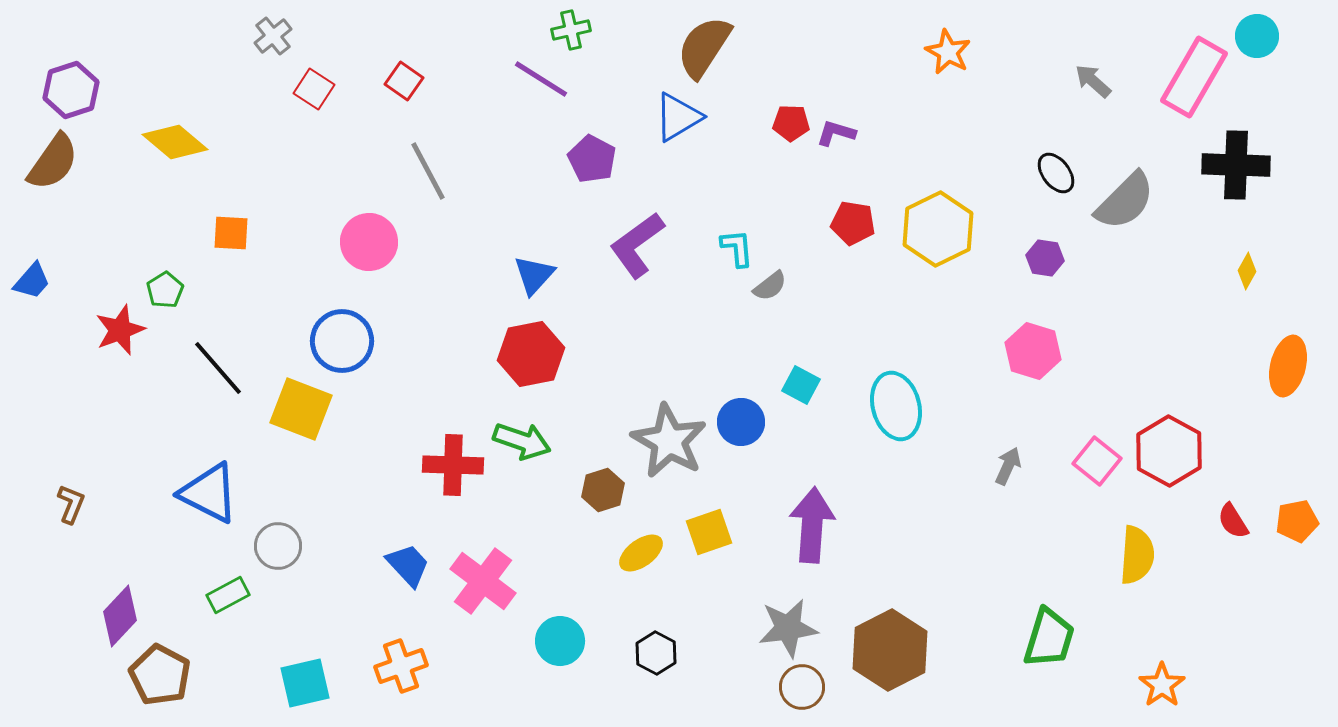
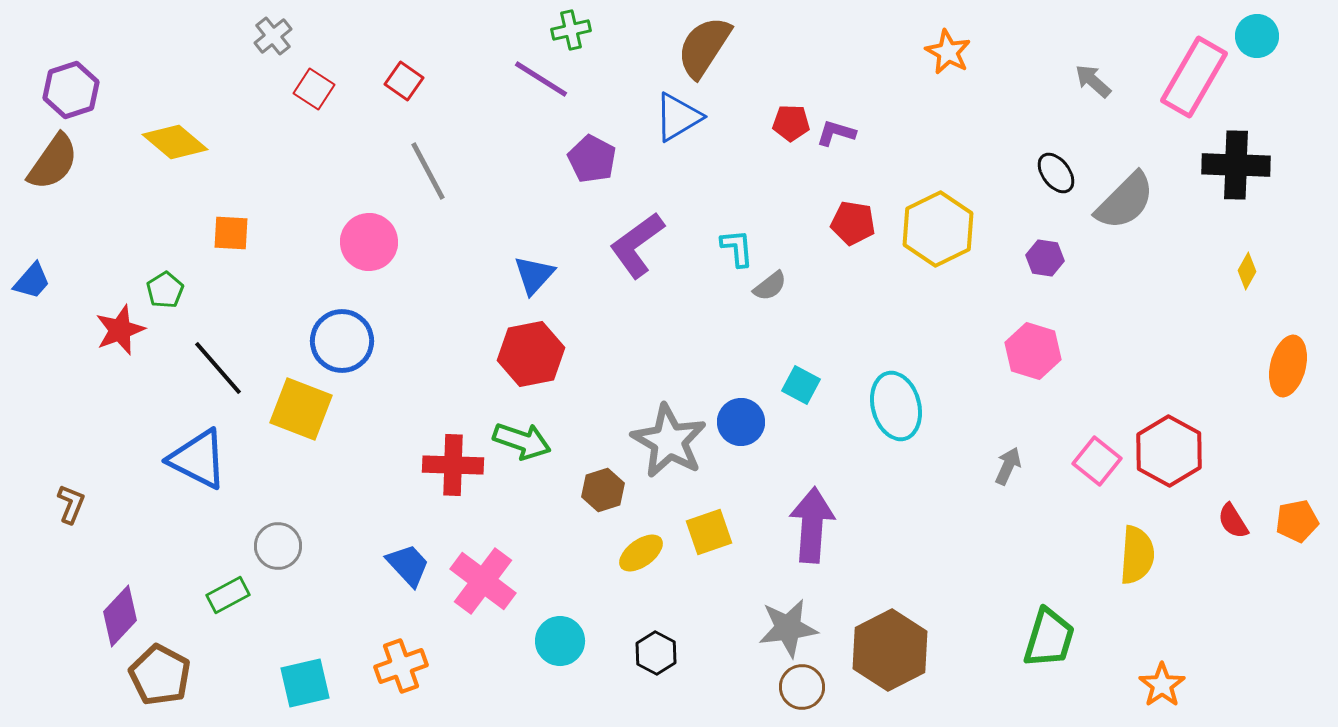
blue triangle at (209, 493): moved 11 px left, 34 px up
